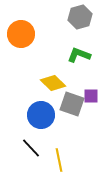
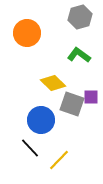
orange circle: moved 6 px right, 1 px up
green L-shape: rotated 15 degrees clockwise
purple square: moved 1 px down
blue circle: moved 5 px down
black line: moved 1 px left
yellow line: rotated 55 degrees clockwise
